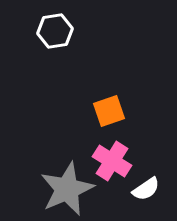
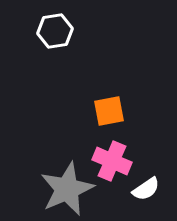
orange square: rotated 8 degrees clockwise
pink cross: rotated 9 degrees counterclockwise
